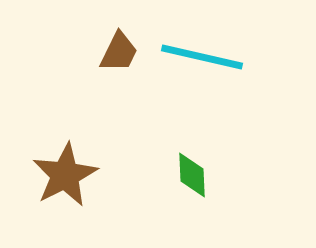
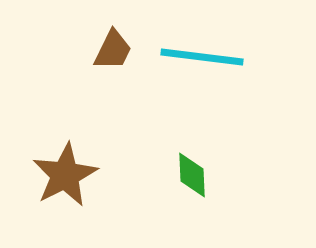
brown trapezoid: moved 6 px left, 2 px up
cyan line: rotated 6 degrees counterclockwise
